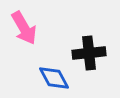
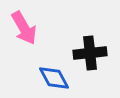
black cross: moved 1 px right
